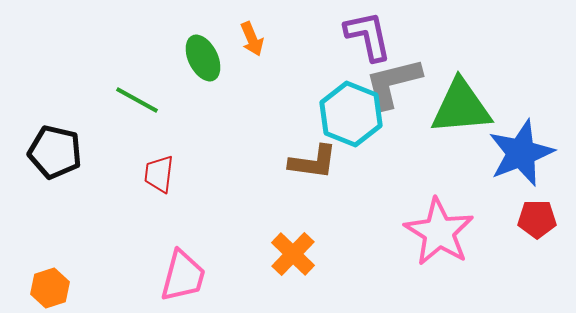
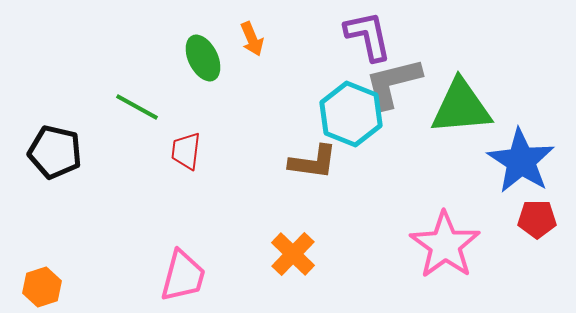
green line: moved 7 px down
blue star: moved 8 px down; rotated 18 degrees counterclockwise
red trapezoid: moved 27 px right, 23 px up
pink star: moved 6 px right, 13 px down; rotated 4 degrees clockwise
orange hexagon: moved 8 px left, 1 px up
